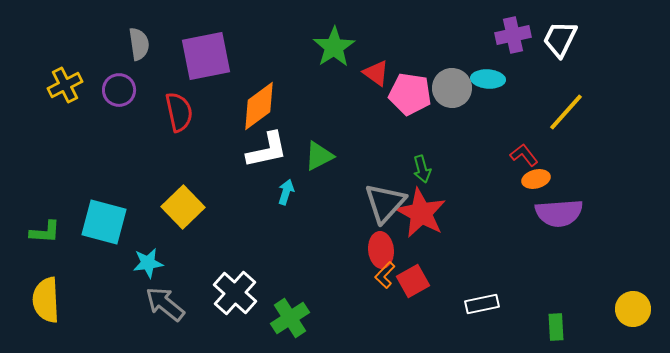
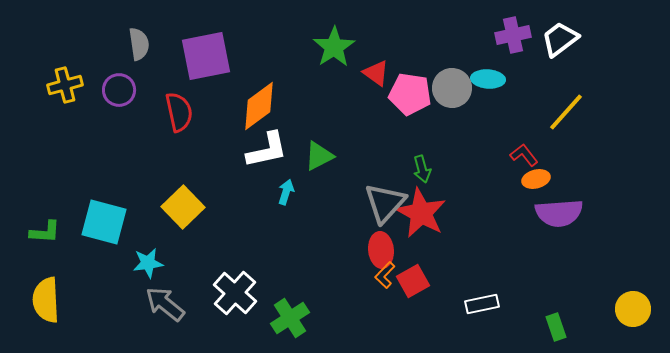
white trapezoid: rotated 27 degrees clockwise
yellow cross: rotated 12 degrees clockwise
green rectangle: rotated 16 degrees counterclockwise
